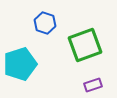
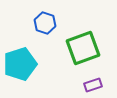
green square: moved 2 px left, 3 px down
